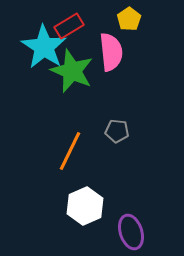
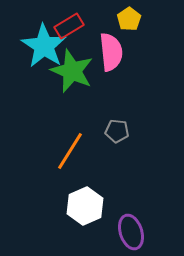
cyan star: moved 1 px up
orange line: rotated 6 degrees clockwise
